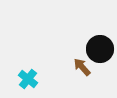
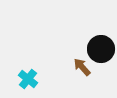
black circle: moved 1 px right
